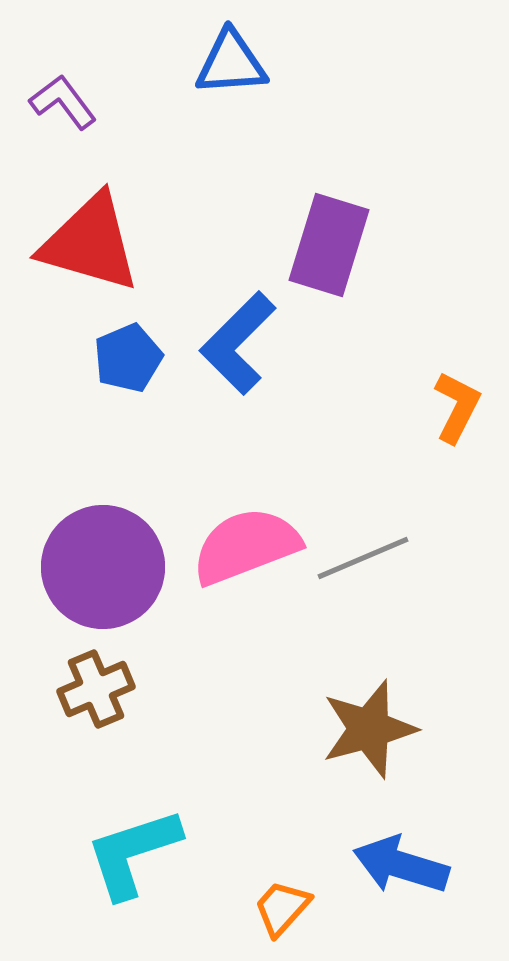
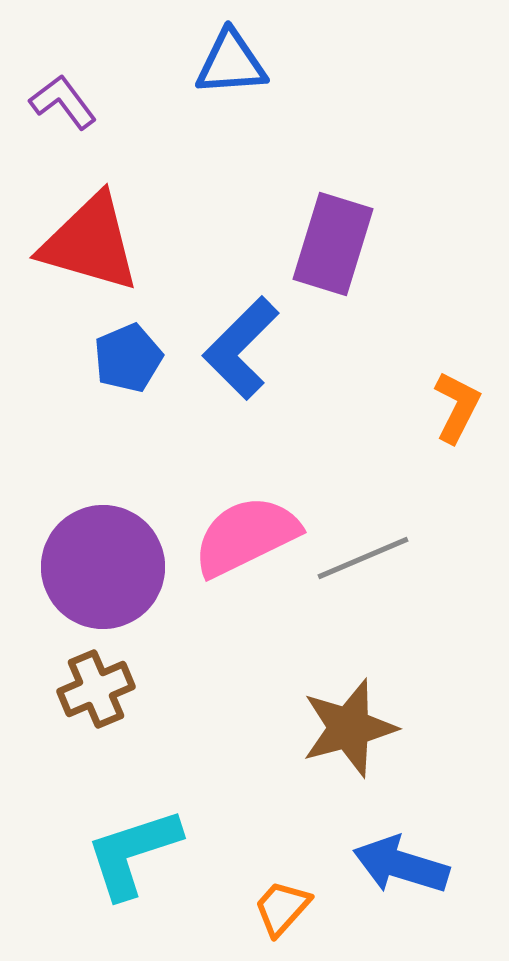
purple rectangle: moved 4 px right, 1 px up
blue L-shape: moved 3 px right, 5 px down
pink semicircle: moved 10 px up; rotated 5 degrees counterclockwise
brown star: moved 20 px left, 1 px up
